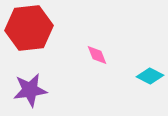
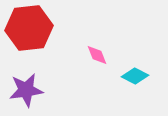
cyan diamond: moved 15 px left
purple star: moved 4 px left
